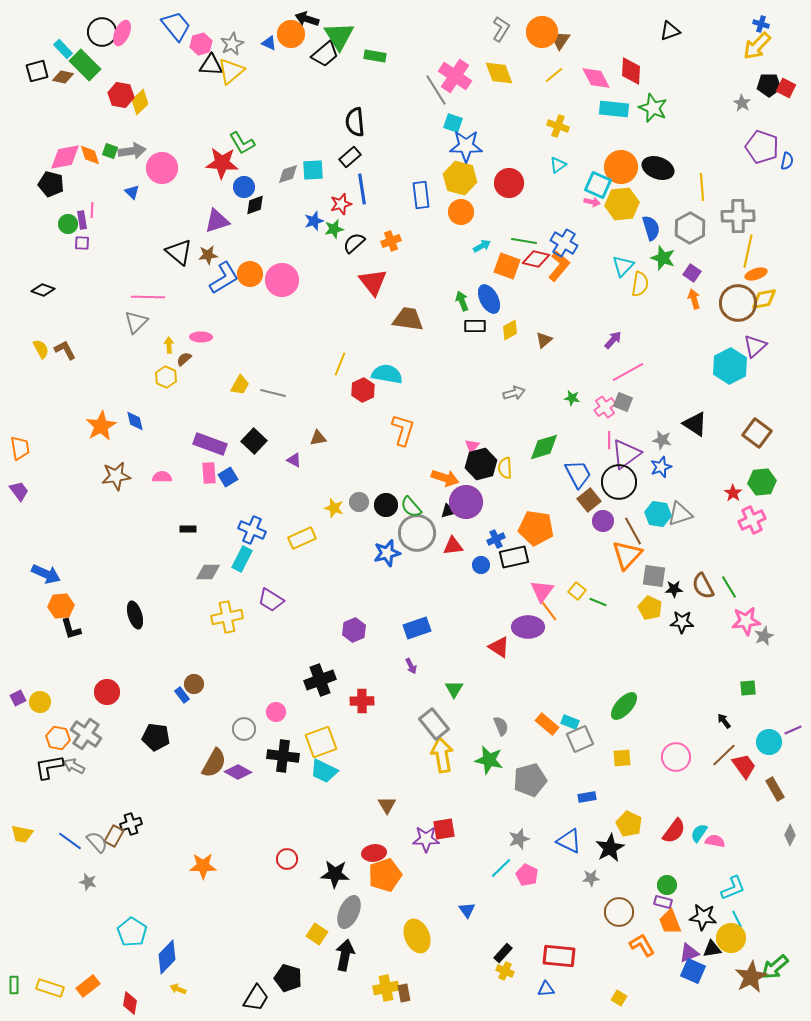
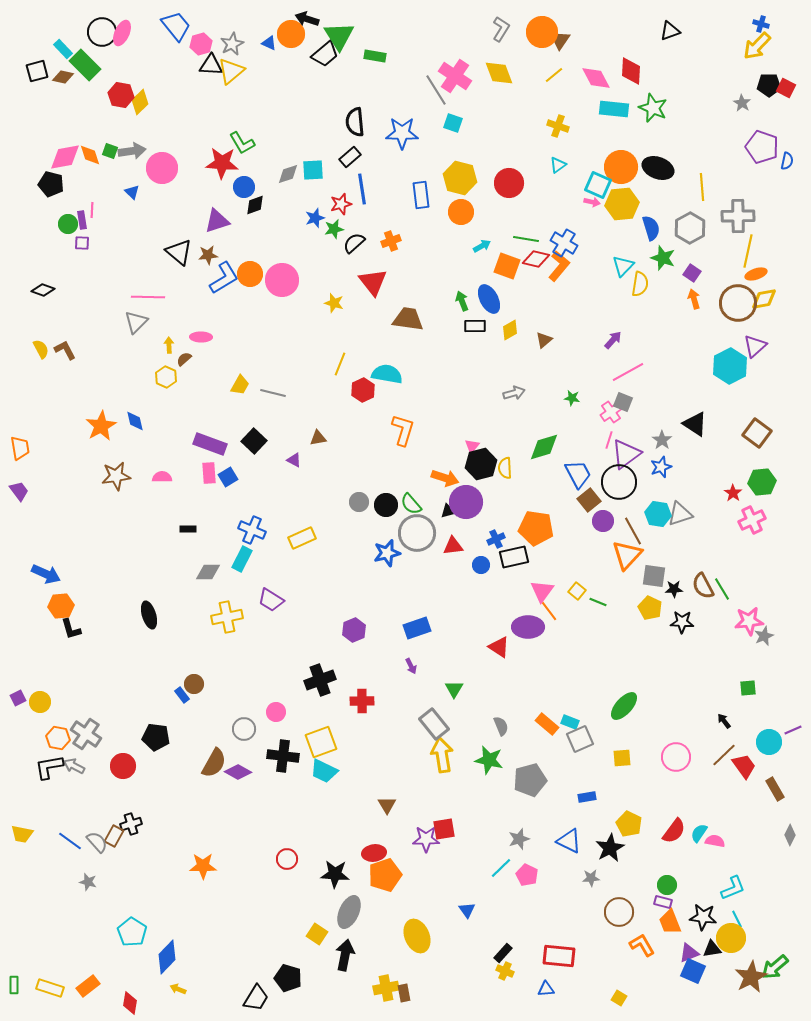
blue star at (466, 146): moved 64 px left, 13 px up
blue star at (314, 221): moved 1 px right, 3 px up
green line at (524, 241): moved 2 px right, 2 px up
pink cross at (605, 407): moved 6 px right, 5 px down
pink line at (609, 440): rotated 18 degrees clockwise
gray star at (662, 440): rotated 24 degrees clockwise
green semicircle at (411, 507): moved 3 px up
yellow star at (334, 508): moved 205 px up
green line at (729, 587): moved 7 px left, 2 px down
black ellipse at (135, 615): moved 14 px right
pink star at (746, 621): moved 3 px right
red circle at (107, 692): moved 16 px right, 74 px down
